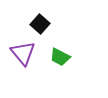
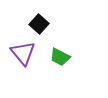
black square: moved 1 px left
